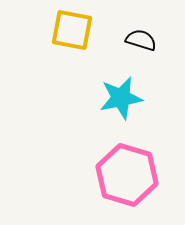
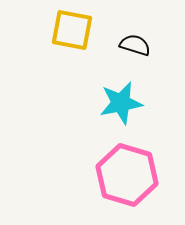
black semicircle: moved 6 px left, 5 px down
cyan star: moved 5 px down
